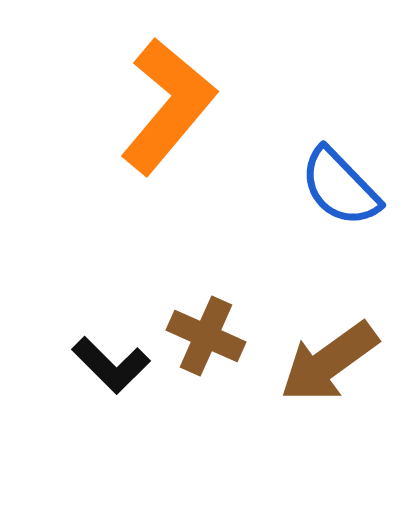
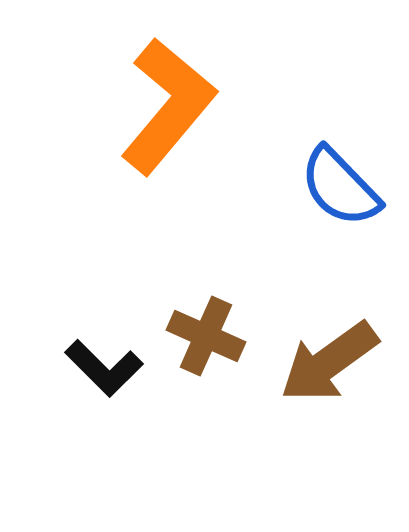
black L-shape: moved 7 px left, 3 px down
